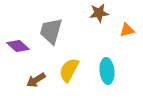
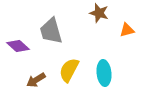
brown star: rotated 24 degrees clockwise
gray trapezoid: rotated 32 degrees counterclockwise
cyan ellipse: moved 3 px left, 2 px down
